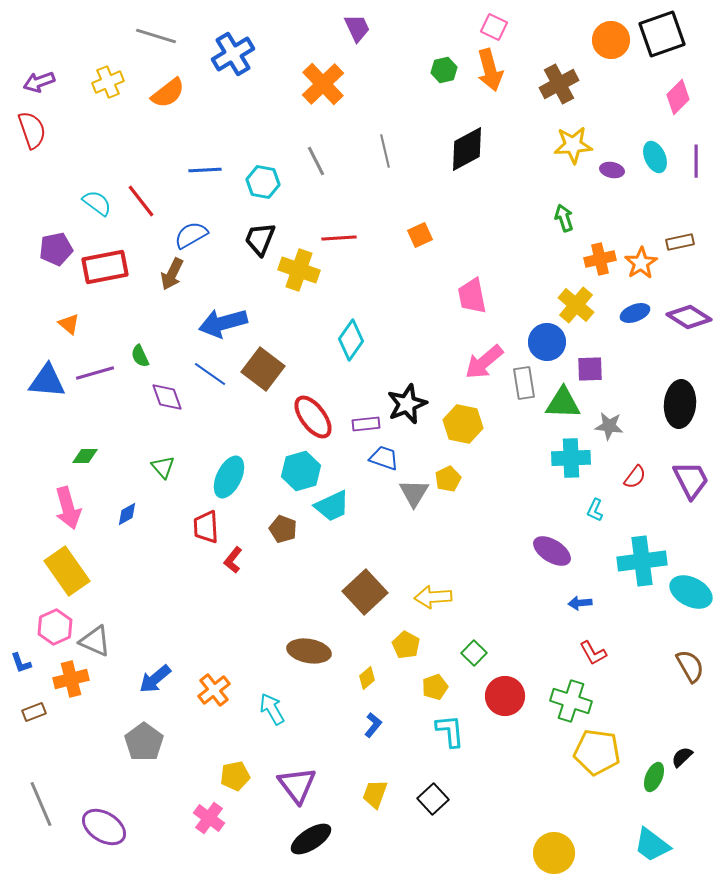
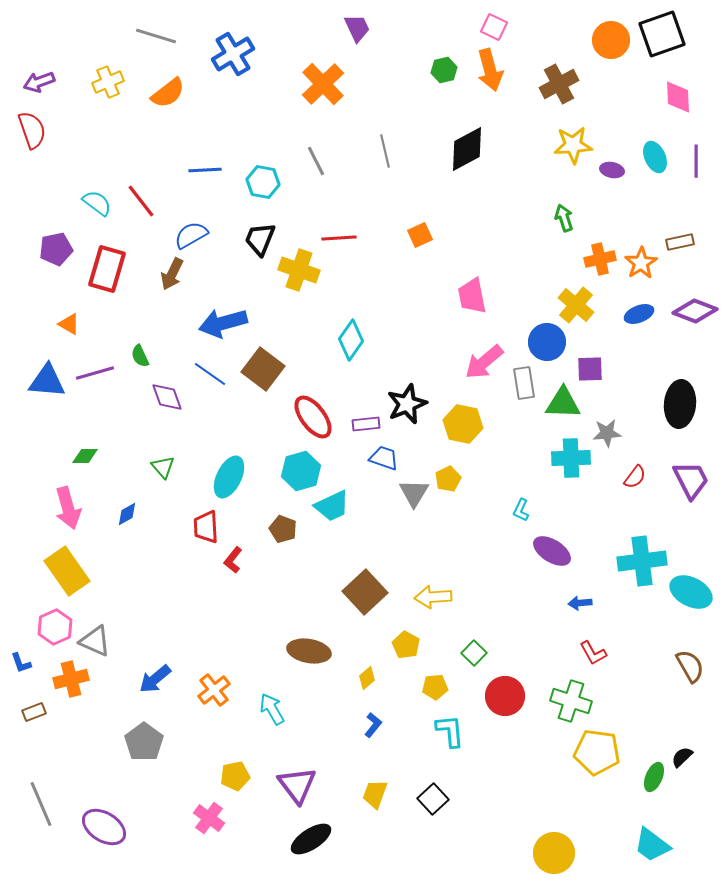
pink diamond at (678, 97): rotated 48 degrees counterclockwise
red rectangle at (105, 267): moved 2 px right, 2 px down; rotated 63 degrees counterclockwise
blue ellipse at (635, 313): moved 4 px right, 1 px down
purple diamond at (689, 317): moved 6 px right, 6 px up; rotated 12 degrees counterclockwise
orange triangle at (69, 324): rotated 10 degrees counterclockwise
gray star at (609, 426): moved 2 px left, 7 px down; rotated 12 degrees counterclockwise
cyan L-shape at (595, 510): moved 74 px left
yellow pentagon at (435, 687): rotated 15 degrees clockwise
